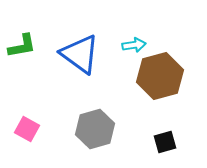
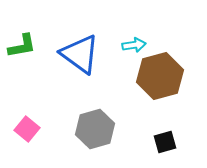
pink square: rotated 10 degrees clockwise
